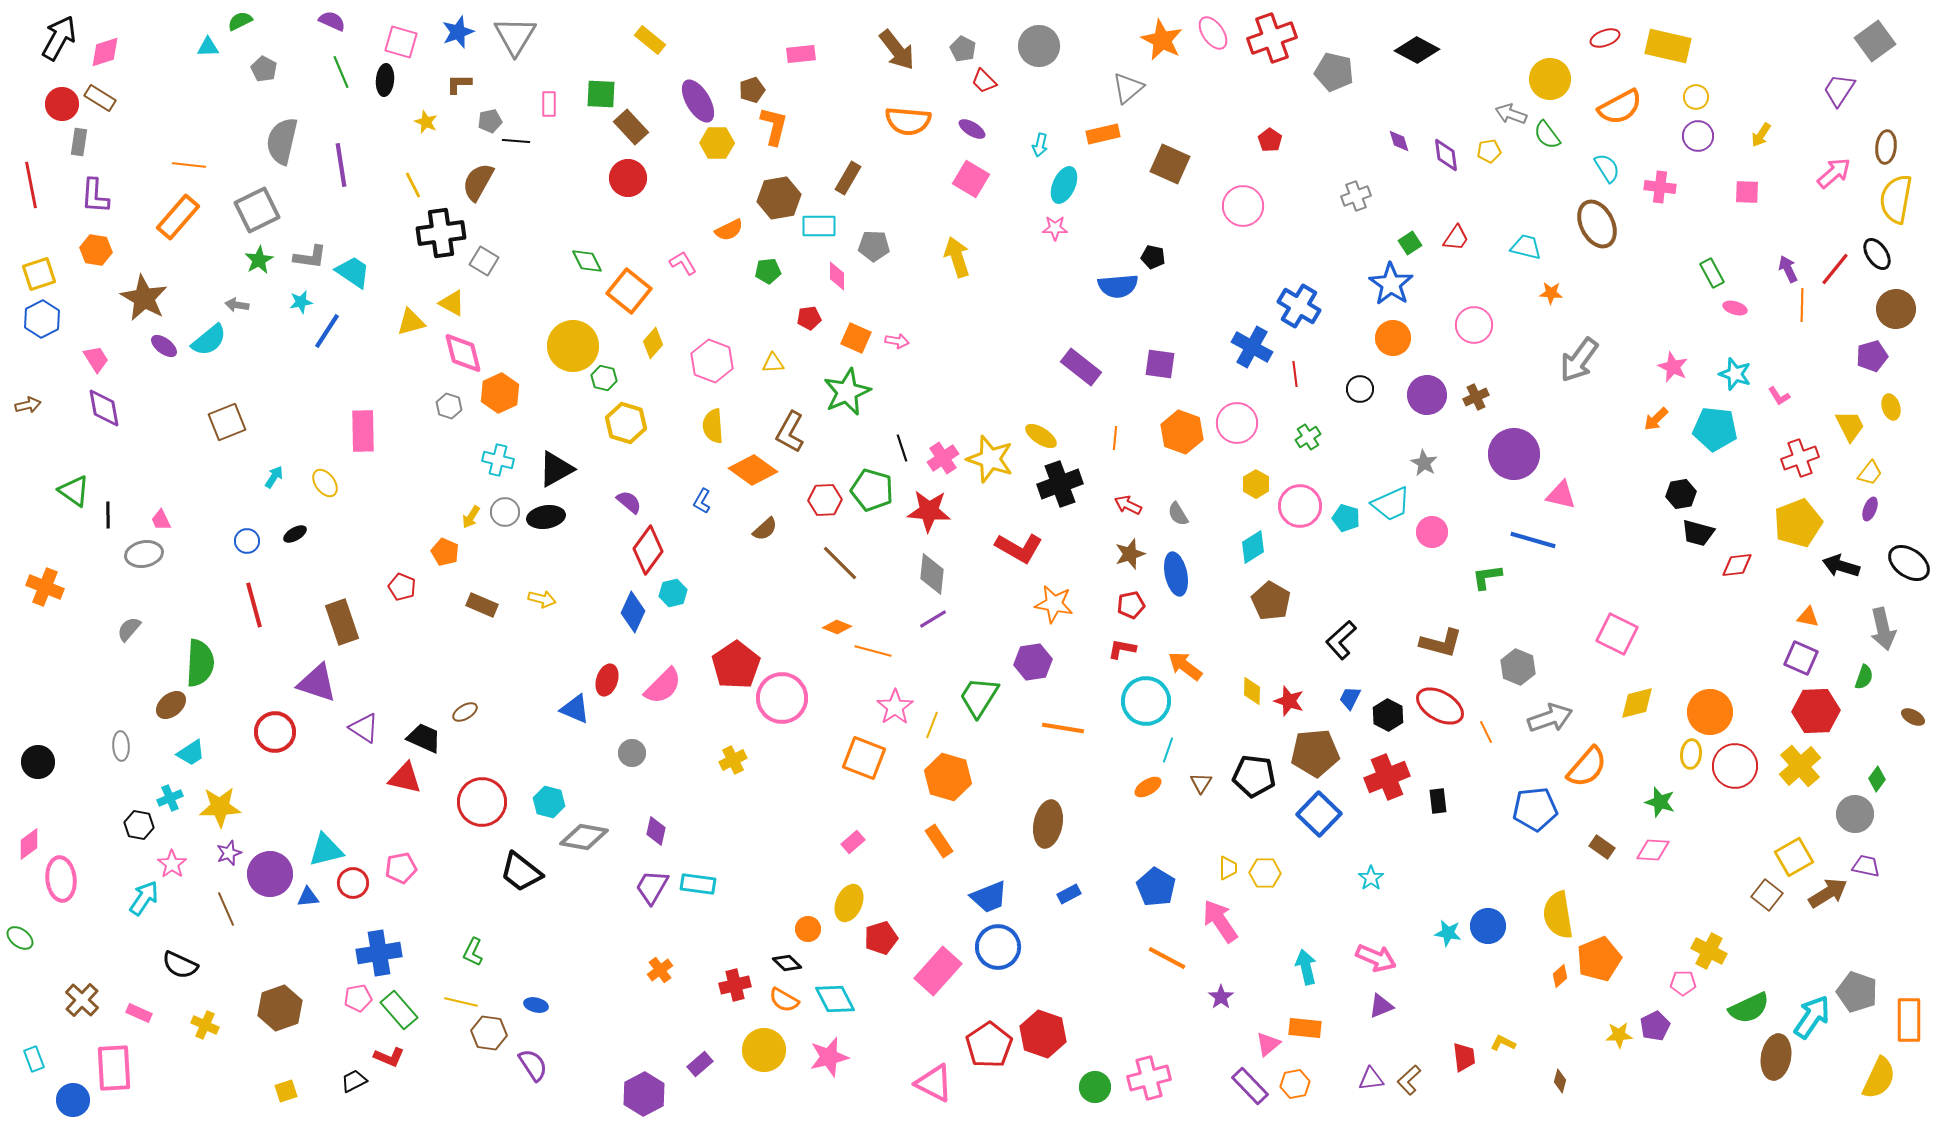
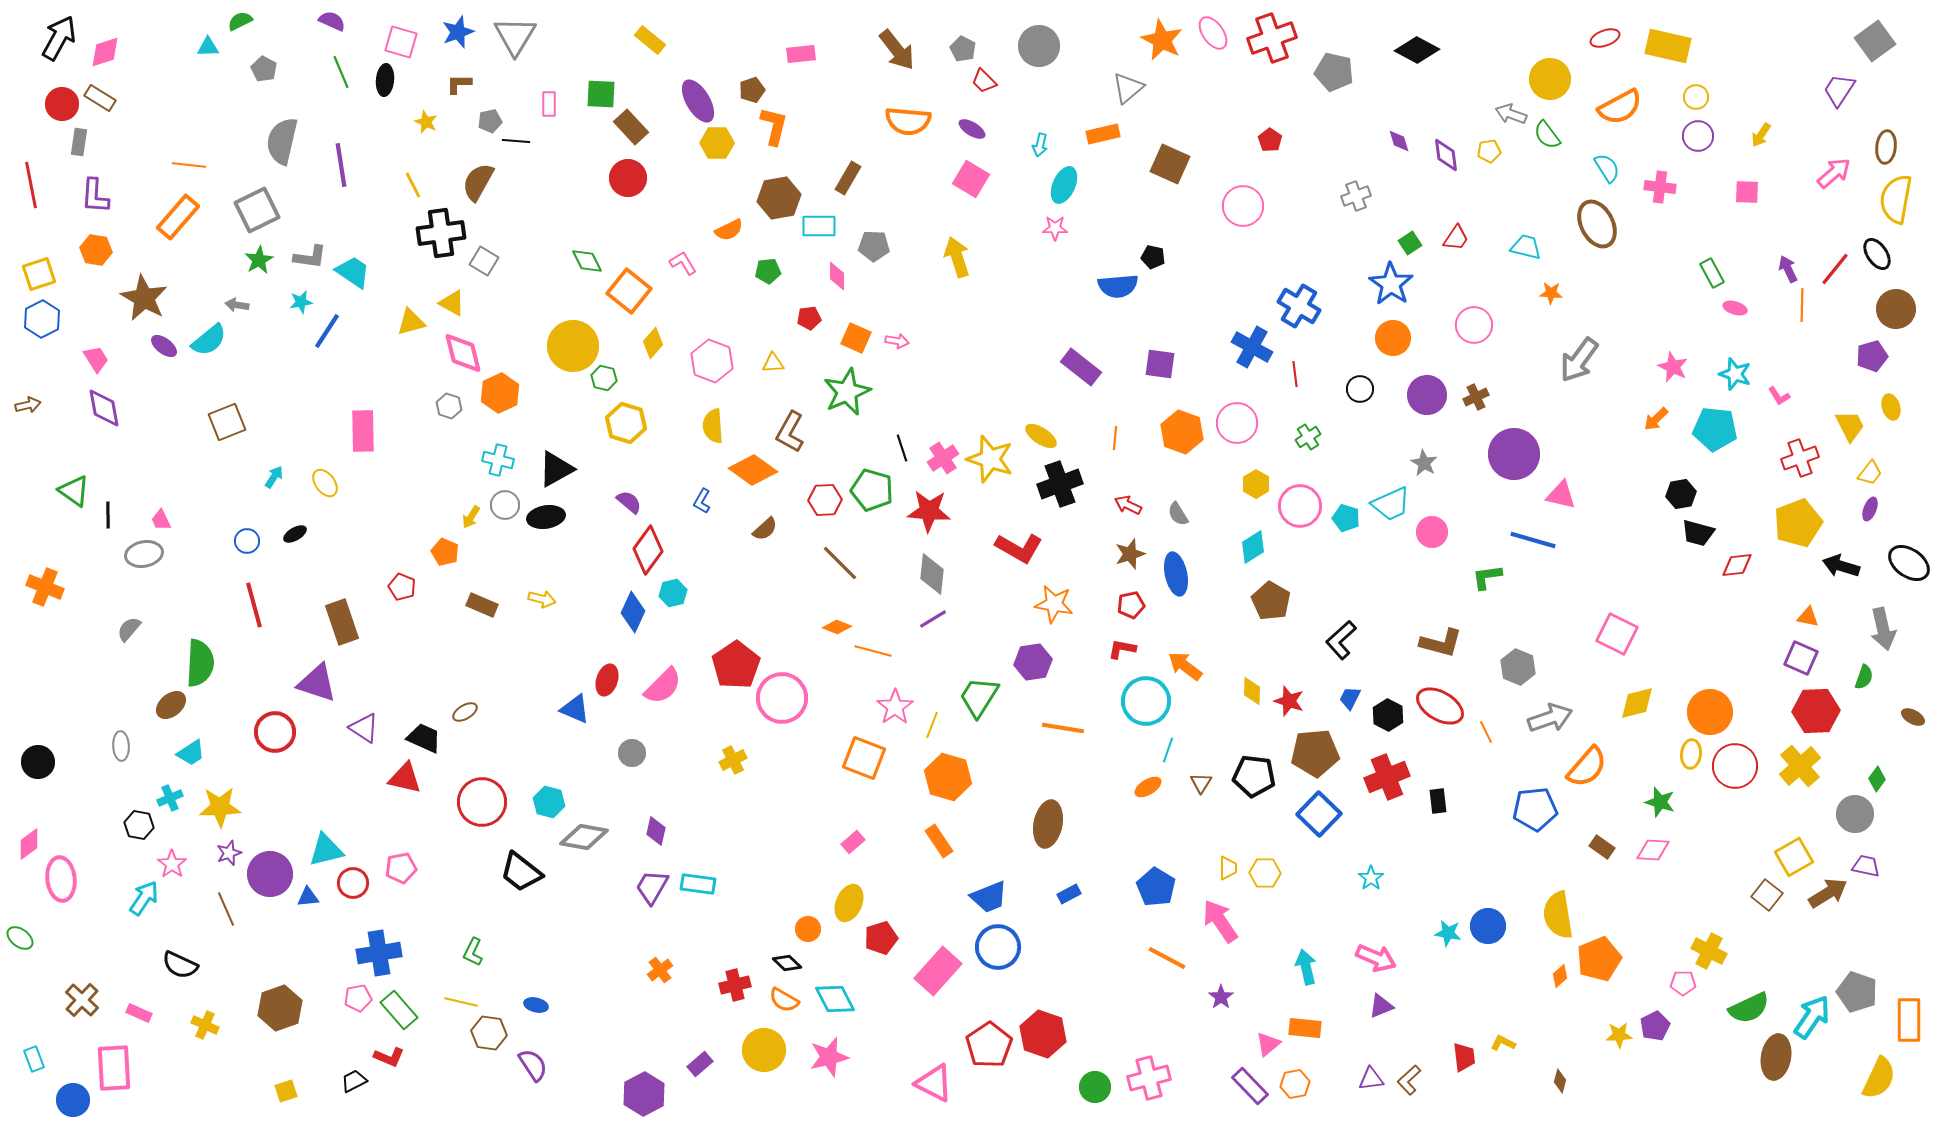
gray circle at (505, 512): moved 7 px up
